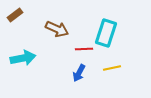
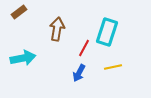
brown rectangle: moved 4 px right, 3 px up
brown arrow: rotated 105 degrees counterclockwise
cyan rectangle: moved 1 px right, 1 px up
red line: moved 1 px up; rotated 60 degrees counterclockwise
yellow line: moved 1 px right, 1 px up
